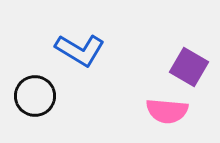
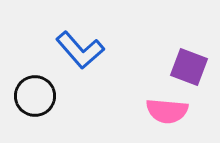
blue L-shape: rotated 18 degrees clockwise
purple square: rotated 9 degrees counterclockwise
